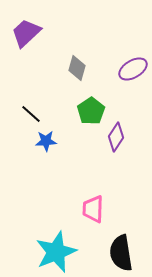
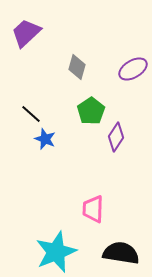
gray diamond: moved 1 px up
blue star: moved 1 px left, 2 px up; rotated 25 degrees clockwise
black semicircle: rotated 108 degrees clockwise
